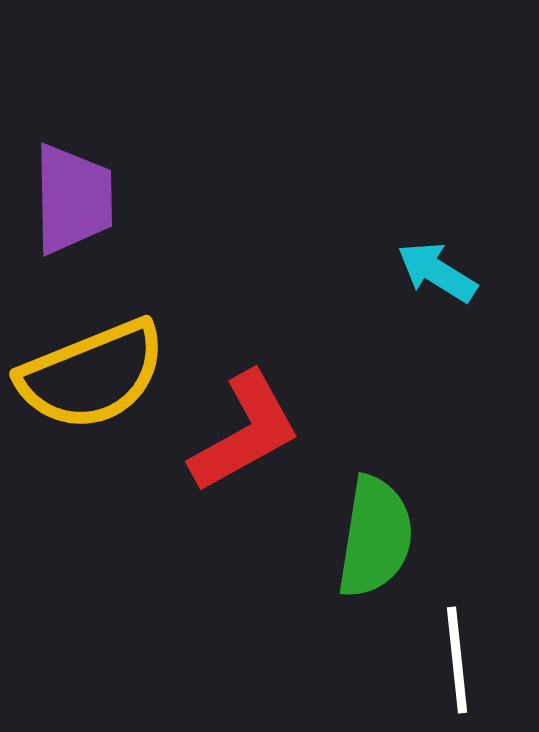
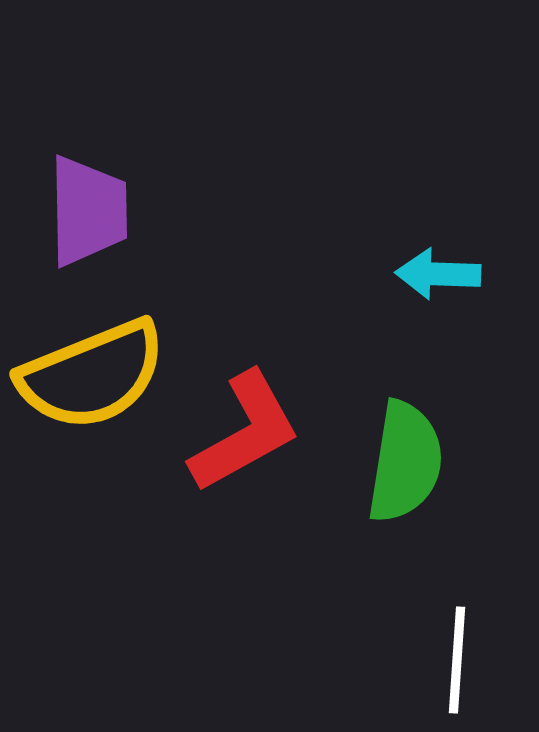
purple trapezoid: moved 15 px right, 12 px down
cyan arrow: moved 1 px right, 2 px down; rotated 30 degrees counterclockwise
green semicircle: moved 30 px right, 75 px up
white line: rotated 10 degrees clockwise
